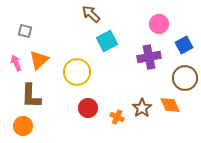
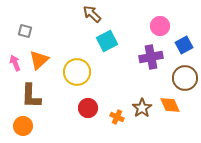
brown arrow: moved 1 px right
pink circle: moved 1 px right, 2 px down
purple cross: moved 2 px right
pink arrow: moved 1 px left
